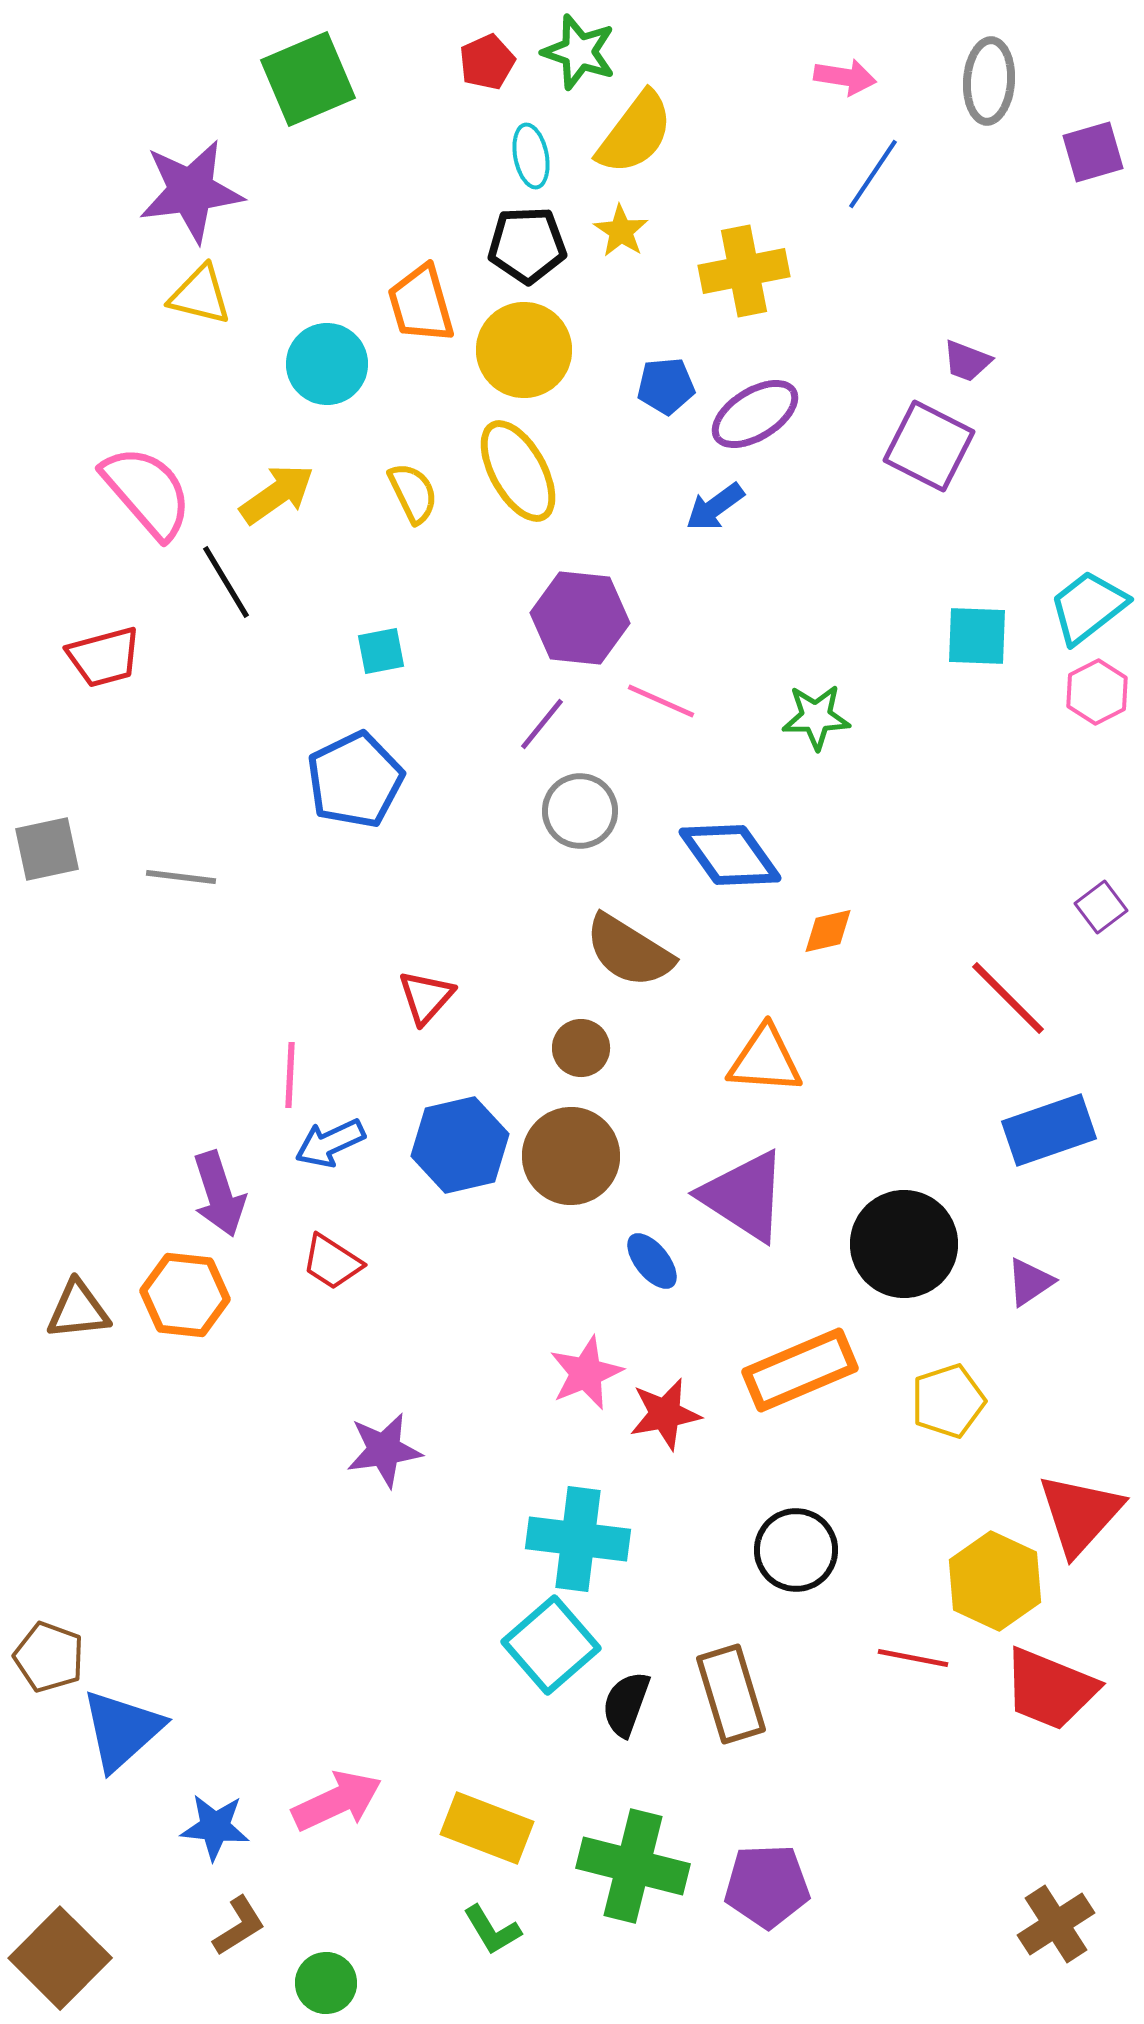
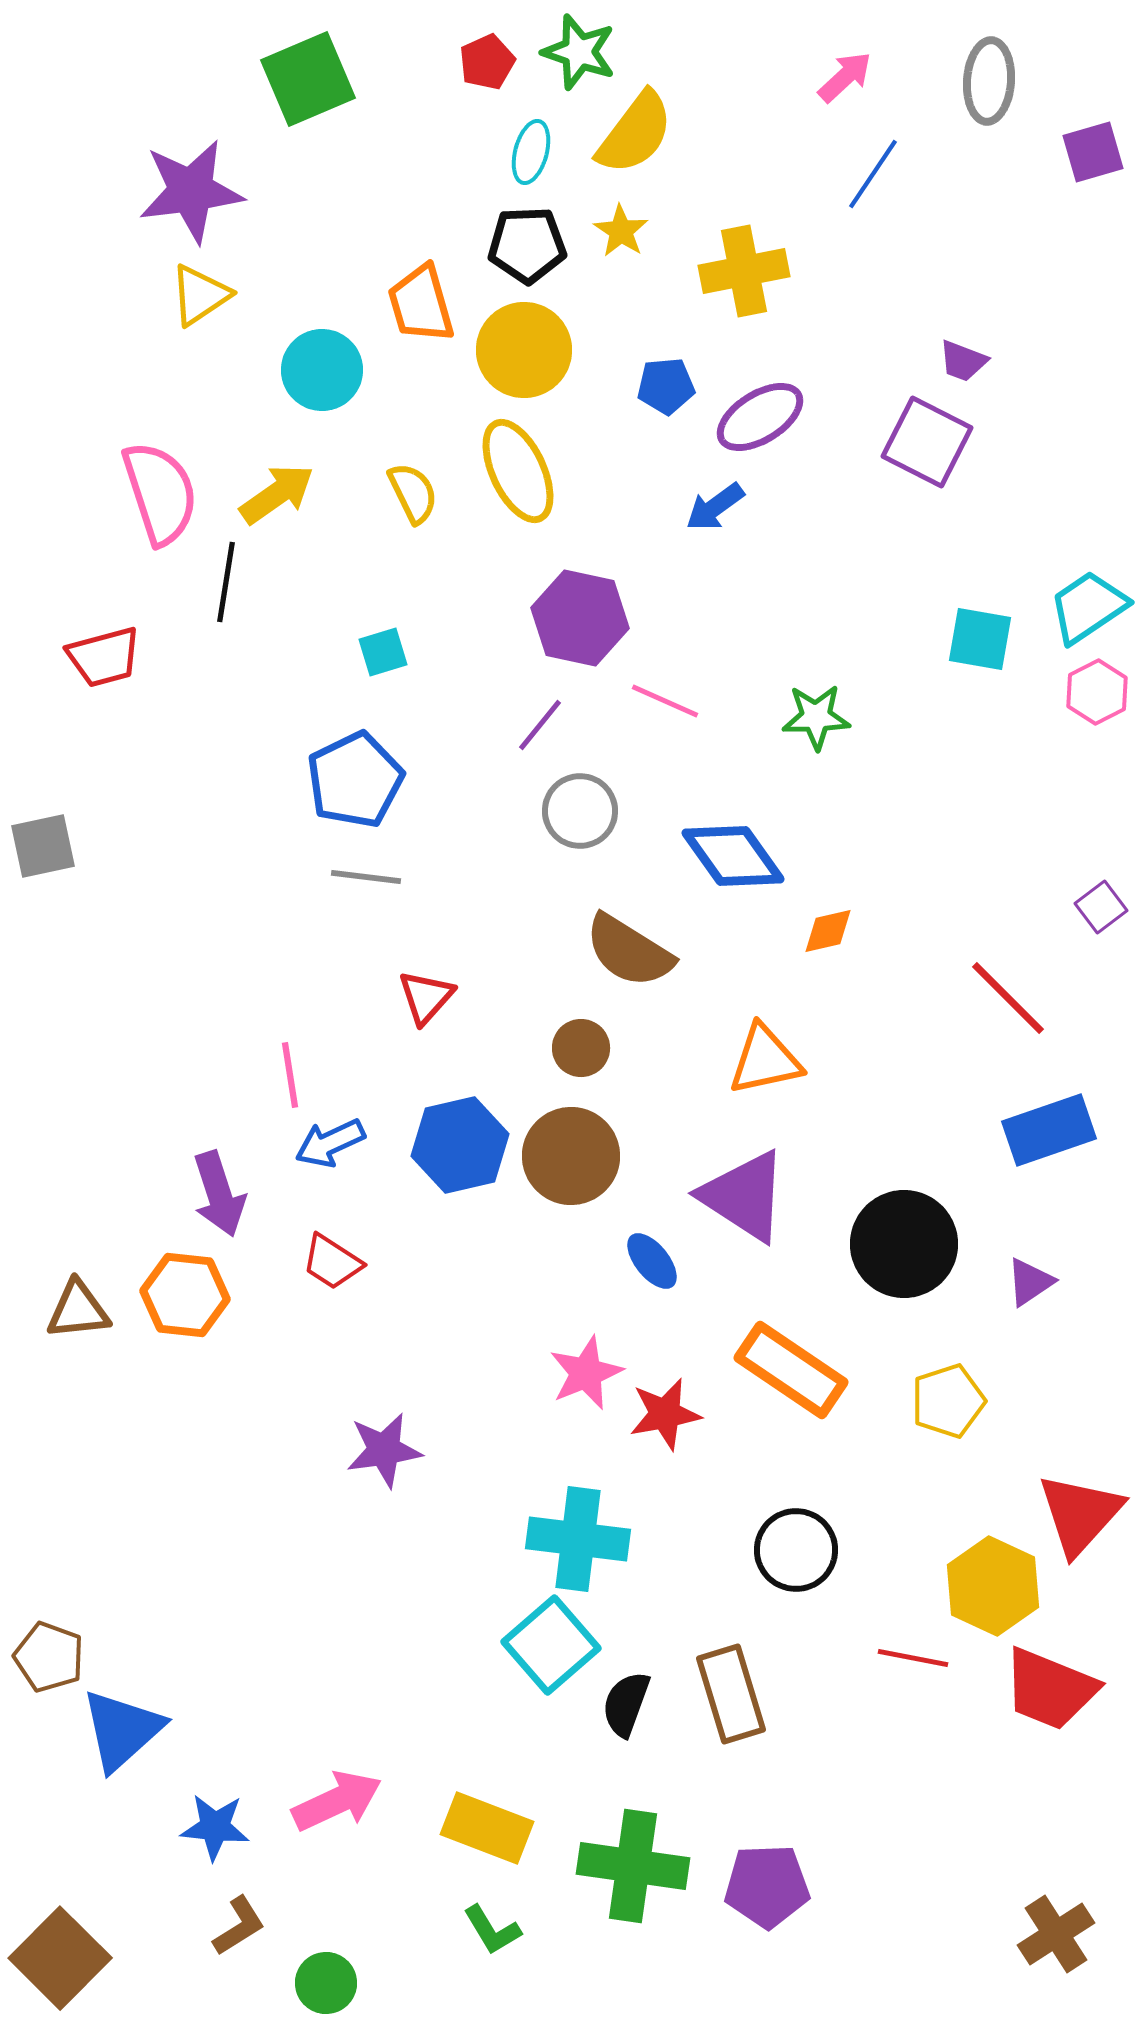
pink arrow at (845, 77): rotated 52 degrees counterclockwise
cyan ellipse at (531, 156): moved 4 px up; rotated 26 degrees clockwise
yellow triangle at (200, 295): rotated 48 degrees counterclockwise
purple trapezoid at (967, 361): moved 4 px left
cyan circle at (327, 364): moved 5 px left, 6 px down
purple ellipse at (755, 414): moved 5 px right, 3 px down
purple square at (929, 446): moved 2 px left, 4 px up
yellow ellipse at (518, 471): rotated 4 degrees clockwise
pink semicircle at (147, 492): moved 13 px right, 1 px down; rotated 23 degrees clockwise
black line at (226, 582): rotated 40 degrees clockwise
cyan trapezoid at (1088, 607): rotated 4 degrees clockwise
purple hexagon at (580, 618): rotated 6 degrees clockwise
cyan square at (977, 636): moved 3 px right, 3 px down; rotated 8 degrees clockwise
cyan square at (381, 651): moved 2 px right, 1 px down; rotated 6 degrees counterclockwise
pink line at (661, 701): moved 4 px right
purple line at (542, 724): moved 2 px left, 1 px down
gray square at (47, 849): moved 4 px left, 3 px up
blue diamond at (730, 855): moved 3 px right, 1 px down
gray line at (181, 877): moved 185 px right
orange triangle at (765, 1060): rotated 16 degrees counterclockwise
pink line at (290, 1075): rotated 12 degrees counterclockwise
orange rectangle at (800, 1370): moved 9 px left; rotated 57 degrees clockwise
yellow hexagon at (995, 1581): moved 2 px left, 5 px down
green cross at (633, 1866): rotated 6 degrees counterclockwise
brown cross at (1056, 1924): moved 10 px down
